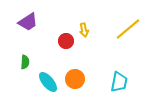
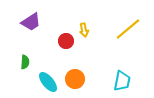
purple trapezoid: moved 3 px right
cyan trapezoid: moved 3 px right, 1 px up
